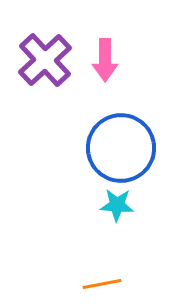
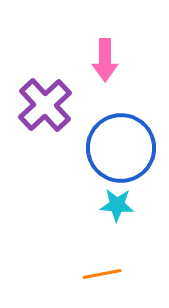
purple cross: moved 45 px down
orange line: moved 10 px up
